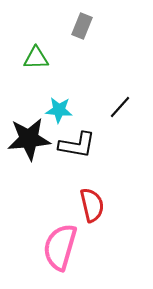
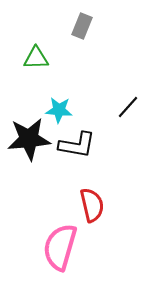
black line: moved 8 px right
